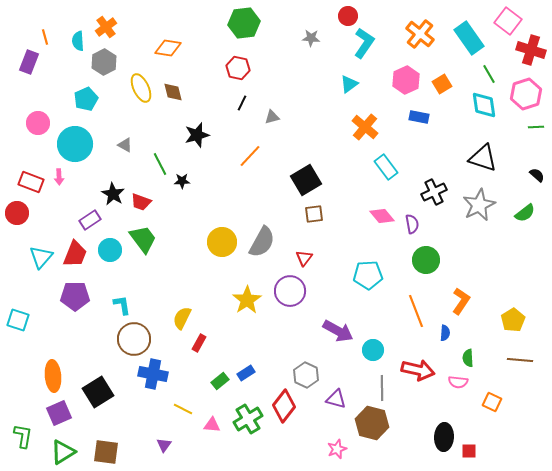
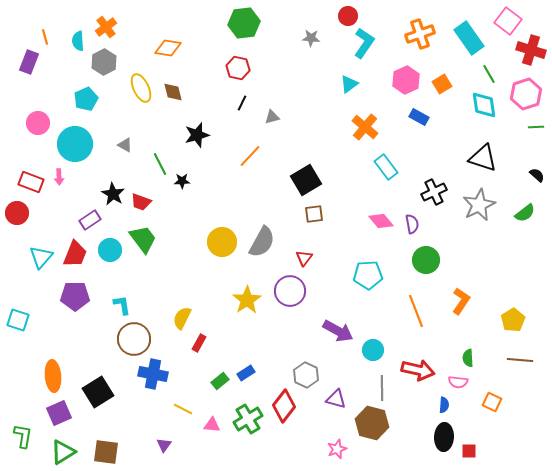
orange cross at (420, 34): rotated 32 degrees clockwise
blue rectangle at (419, 117): rotated 18 degrees clockwise
pink diamond at (382, 216): moved 1 px left, 5 px down
blue semicircle at (445, 333): moved 1 px left, 72 px down
